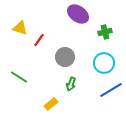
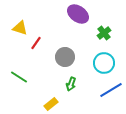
green cross: moved 1 px left, 1 px down; rotated 24 degrees counterclockwise
red line: moved 3 px left, 3 px down
